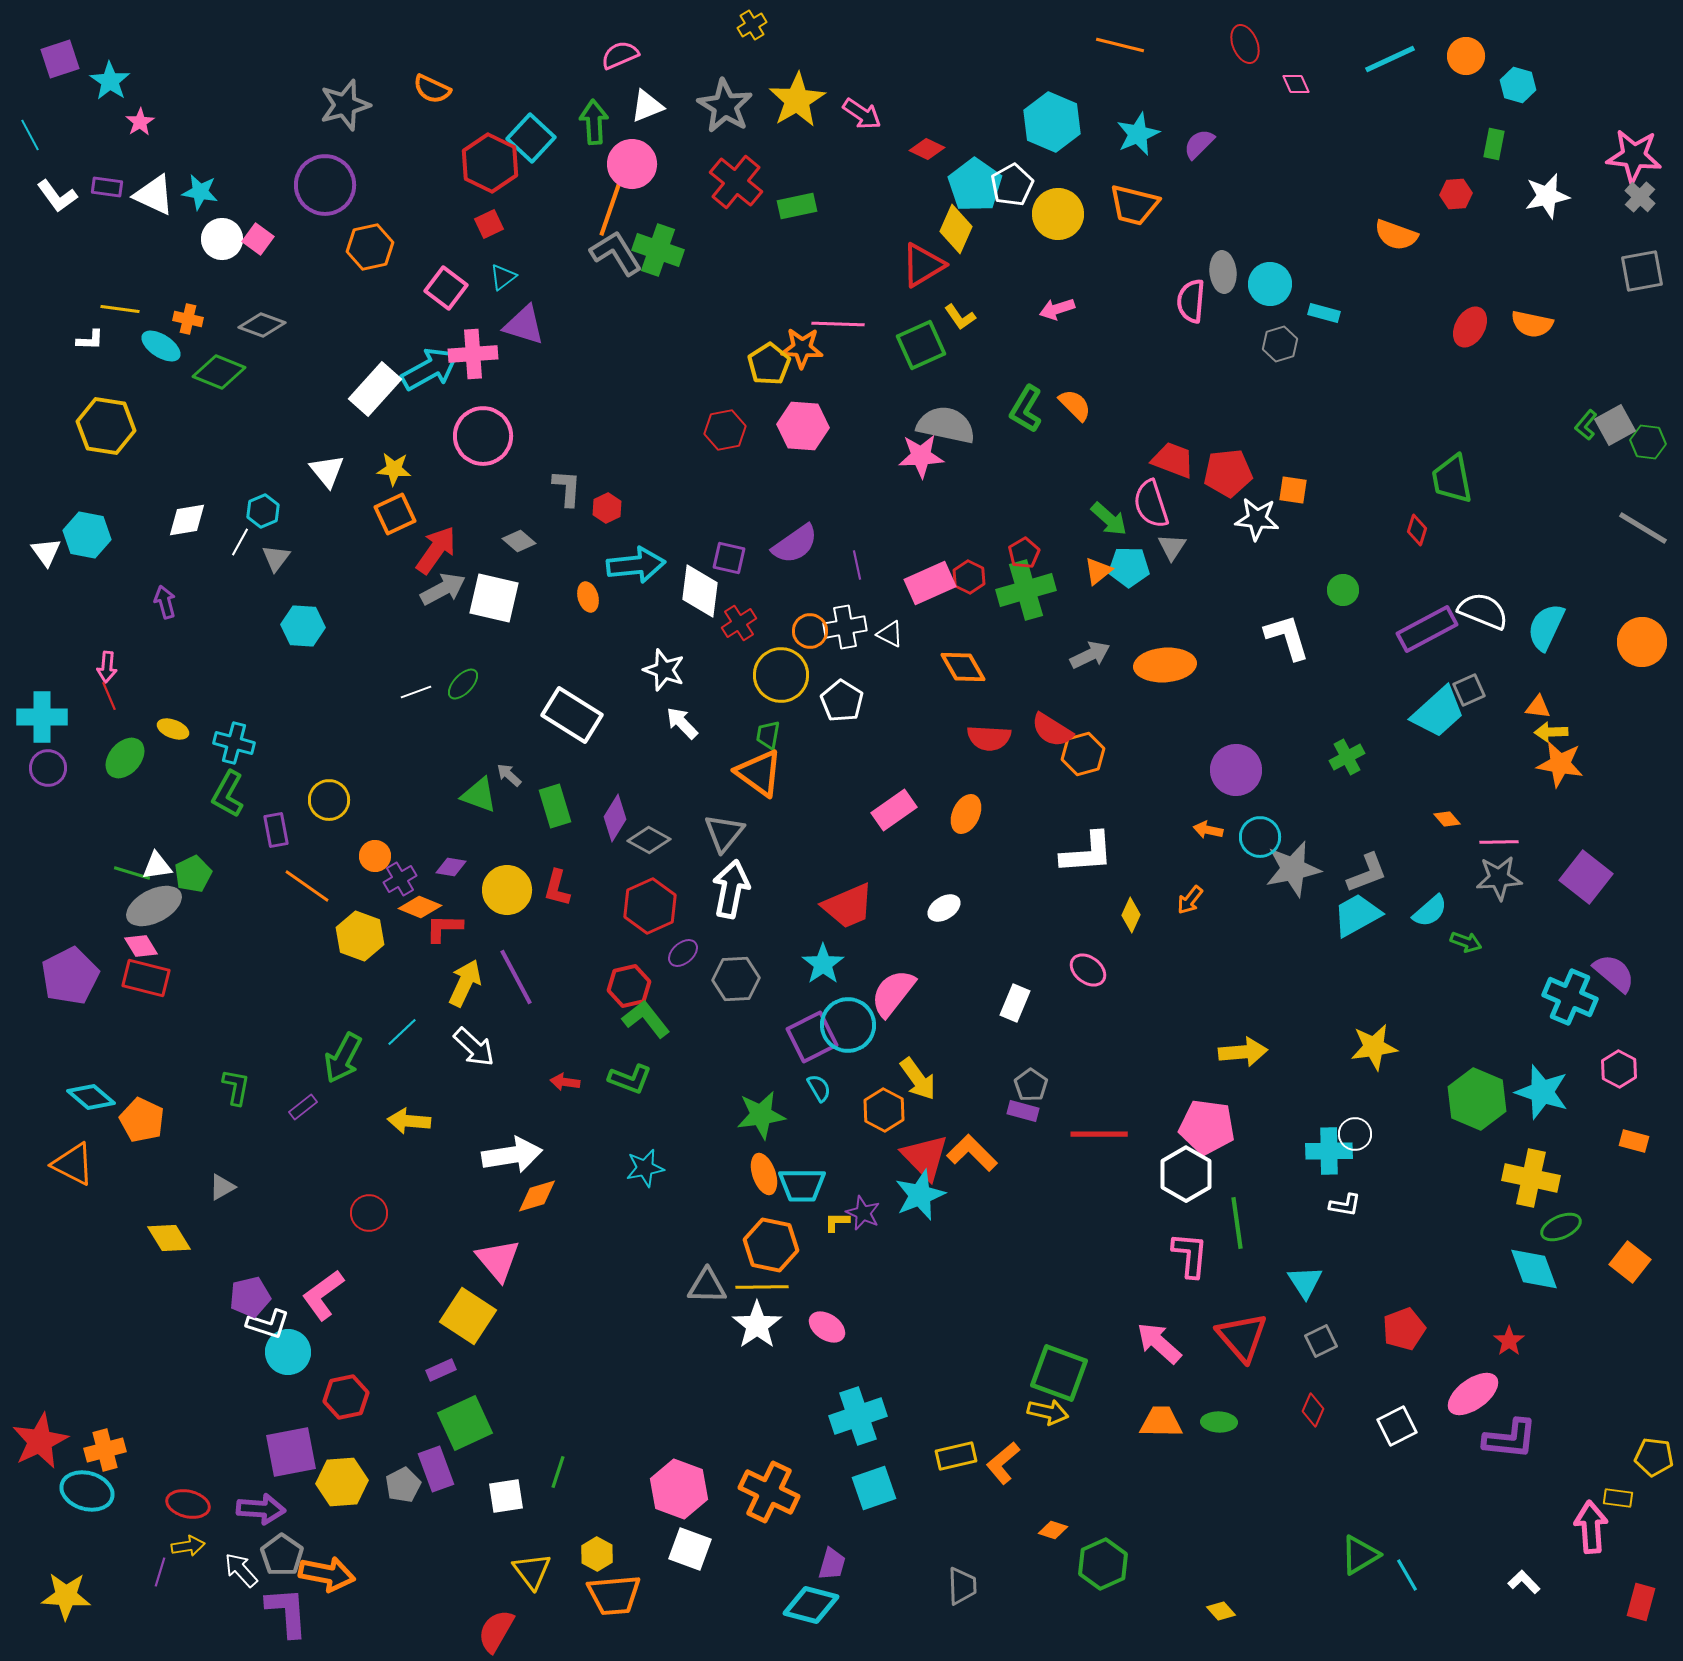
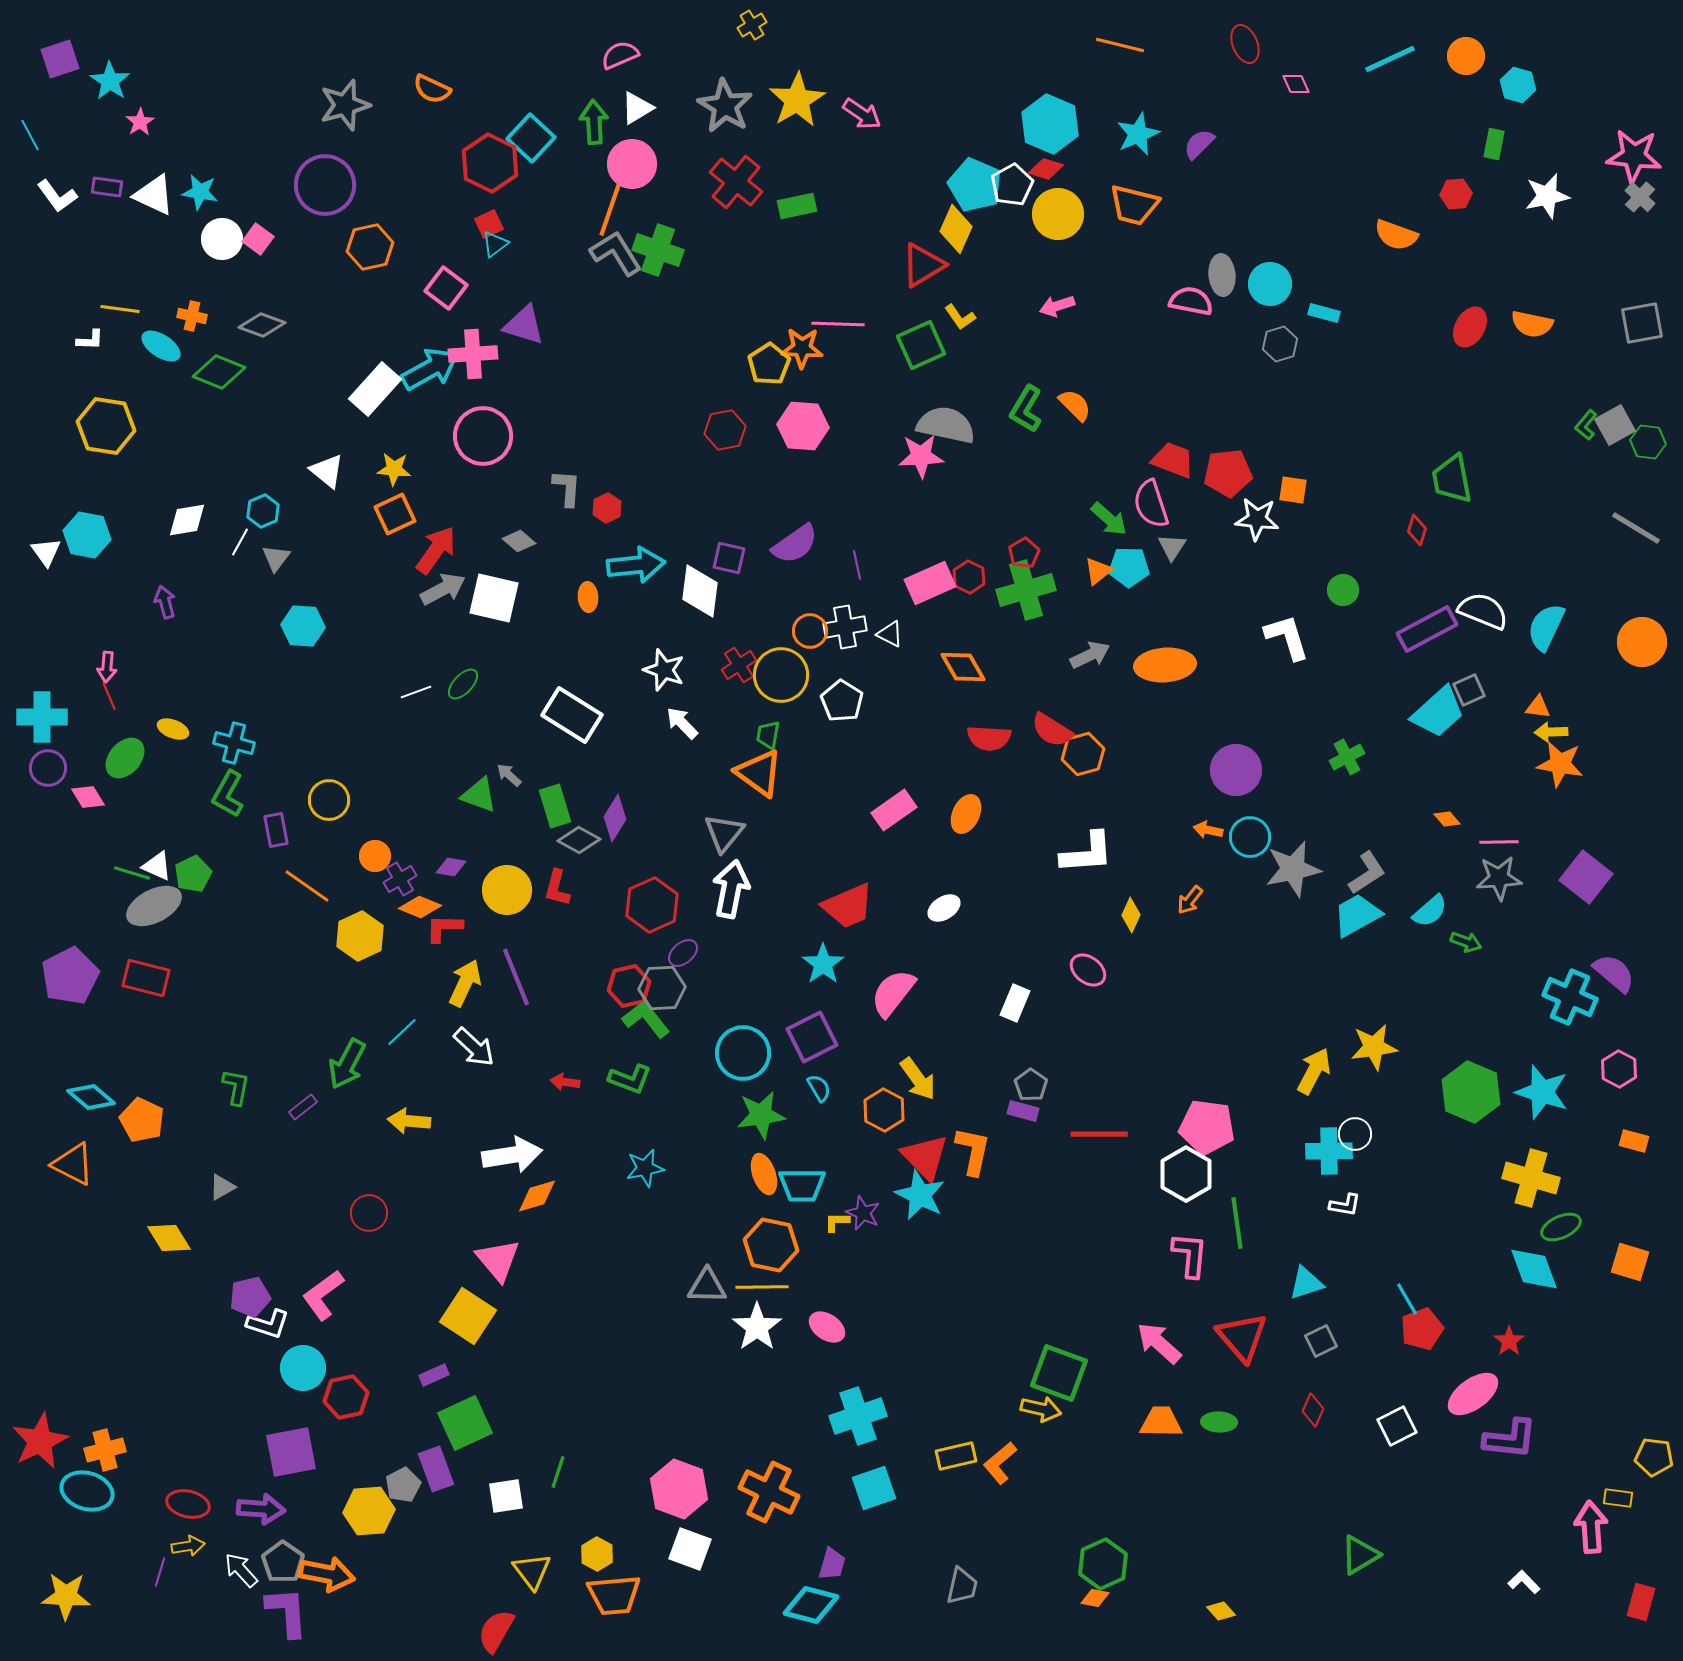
white triangle at (647, 106): moved 10 px left, 2 px down; rotated 9 degrees counterclockwise
cyan hexagon at (1052, 122): moved 2 px left, 2 px down
red diamond at (927, 149): moved 119 px right, 20 px down; rotated 8 degrees counterclockwise
cyan pentagon at (975, 185): rotated 12 degrees counterclockwise
gray square at (1642, 271): moved 52 px down
gray ellipse at (1223, 272): moved 1 px left, 3 px down
cyan triangle at (503, 277): moved 8 px left, 33 px up
pink semicircle at (1191, 301): rotated 96 degrees clockwise
pink arrow at (1057, 309): moved 3 px up
orange cross at (188, 319): moved 4 px right, 3 px up
white triangle at (327, 471): rotated 12 degrees counterclockwise
gray line at (1643, 528): moved 7 px left
orange ellipse at (588, 597): rotated 12 degrees clockwise
red cross at (739, 623): moved 42 px down
cyan circle at (1260, 837): moved 10 px left
gray diamond at (649, 840): moved 70 px left
white triangle at (157, 866): rotated 32 degrees clockwise
gray L-shape at (1367, 873): rotated 12 degrees counterclockwise
red hexagon at (650, 906): moved 2 px right, 1 px up
yellow hexagon at (360, 936): rotated 15 degrees clockwise
pink diamond at (141, 946): moved 53 px left, 149 px up
purple line at (516, 977): rotated 6 degrees clockwise
gray hexagon at (736, 979): moved 74 px left, 9 px down
cyan circle at (848, 1025): moved 105 px left, 28 px down
yellow arrow at (1243, 1052): moved 71 px right, 19 px down; rotated 57 degrees counterclockwise
green arrow at (343, 1058): moved 4 px right, 6 px down
green hexagon at (1477, 1099): moved 6 px left, 7 px up
orange L-shape at (972, 1153): moved 1 px right, 2 px up; rotated 57 degrees clockwise
yellow cross at (1531, 1178): rotated 4 degrees clockwise
cyan star at (920, 1195): rotated 24 degrees counterclockwise
orange square at (1630, 1262): rotated 21 degrees counterclockwise
cyan triangle at (1305, 1282): moved 1 px right, 1 px down; rotated 45 degrees clockwise
white star at (757, 1325): moved 2 px down
red pentagon at (1404, 1329): moved 18 px right
cyan circle at (288, 1352): moved 15 px right, 16 px down
purple rectangle at (441, 1370): moved 7 px left, 5 px down
yellow arrow at (1048, 1412): moved 7 px left, 3 px up
orange L-shape at (1003, 1463): moved 3 px left
yellow hexagon at (342, 1482): moved 27 px right, 29 px down
orange diamond at (1053, 1530): moved 42 px right, 68 px down; rotated 8 degrees counterclockwise
gray pentagon at (282, 1555): moved 1 px right, 7 px down
cyan line at (1407, 1575): moved 276 px up
gray trapezoid at (962, 1586): rotated 15 degrees clockwise
